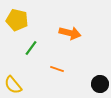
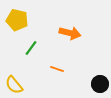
yellow semicircle: moved 1 px right
